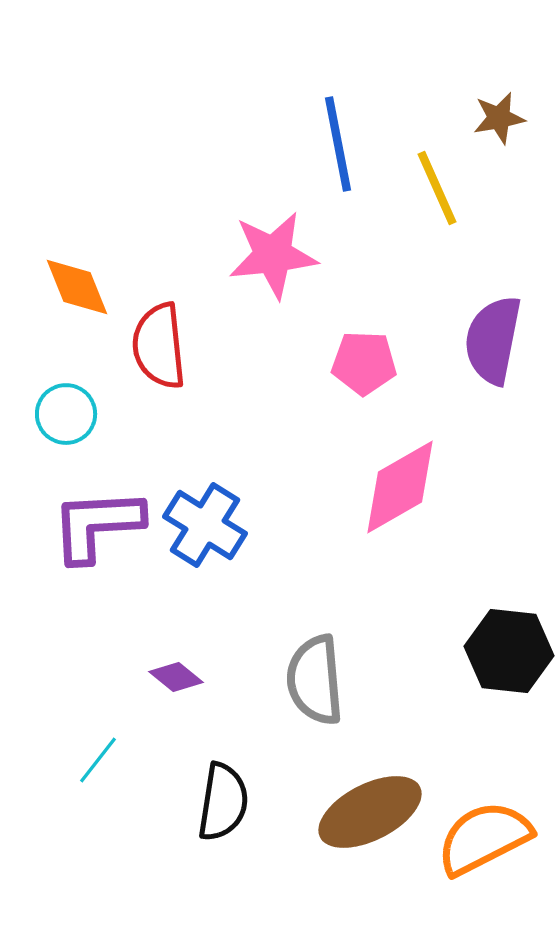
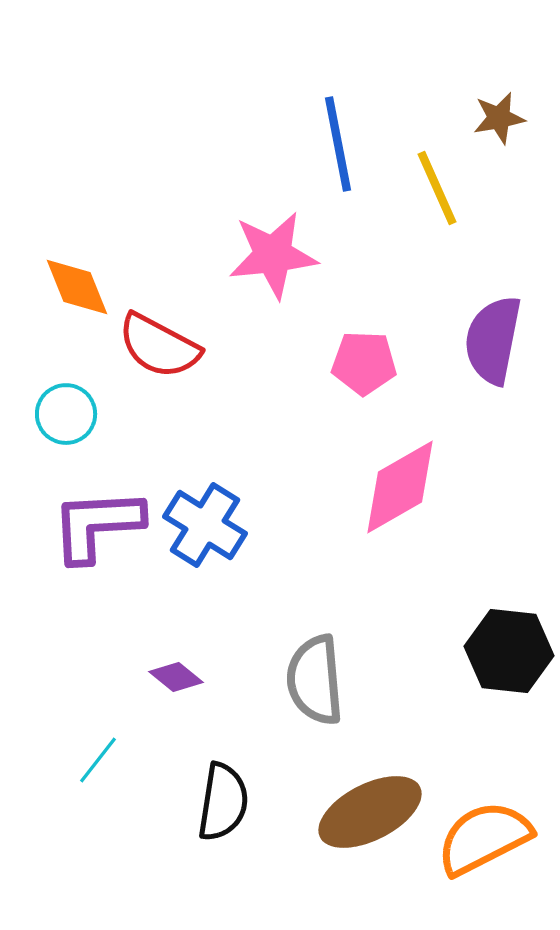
red semicircle: rotated 56 degrees counterclockwise
